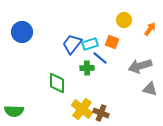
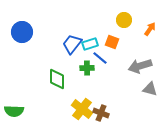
green diamond: moved 4 px up
